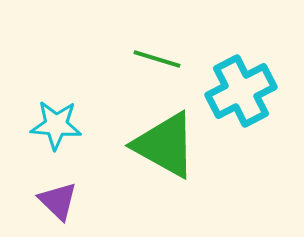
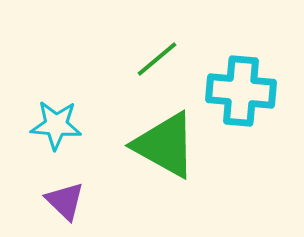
green line: rotated 57 degrees counterclockwise
cyan cross: rotated 32 degrees clockwise
purple triangle: moved 7 px right
